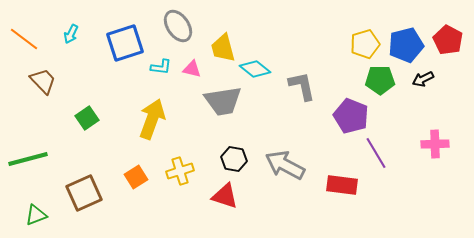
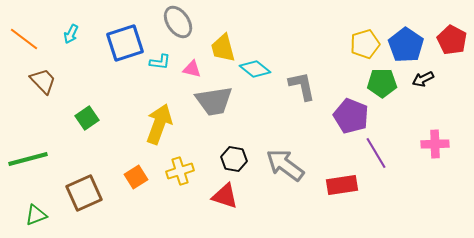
gray ellipse: moved 4 px up
red pentagon: moved 4 px right
blue pentagon: rotated 24 degrees counterclockwise
cyan L-shape: moved 1 px left, 5 px up
green pentagon: moved 2 px right, 3 px down
gray trapezoid: moved 9 px left
yellow arrow: moved 7 px right, 5 px down
gray arrow: rotated 9 degrees clockwise
red rectangle: rotated 16 degrees counterclockwise
